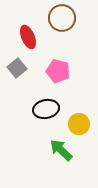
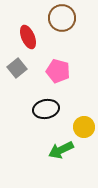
yellow circle: moved 5 px right, 3 px down
green arrow: rotated 70 degrees counterclockwise
